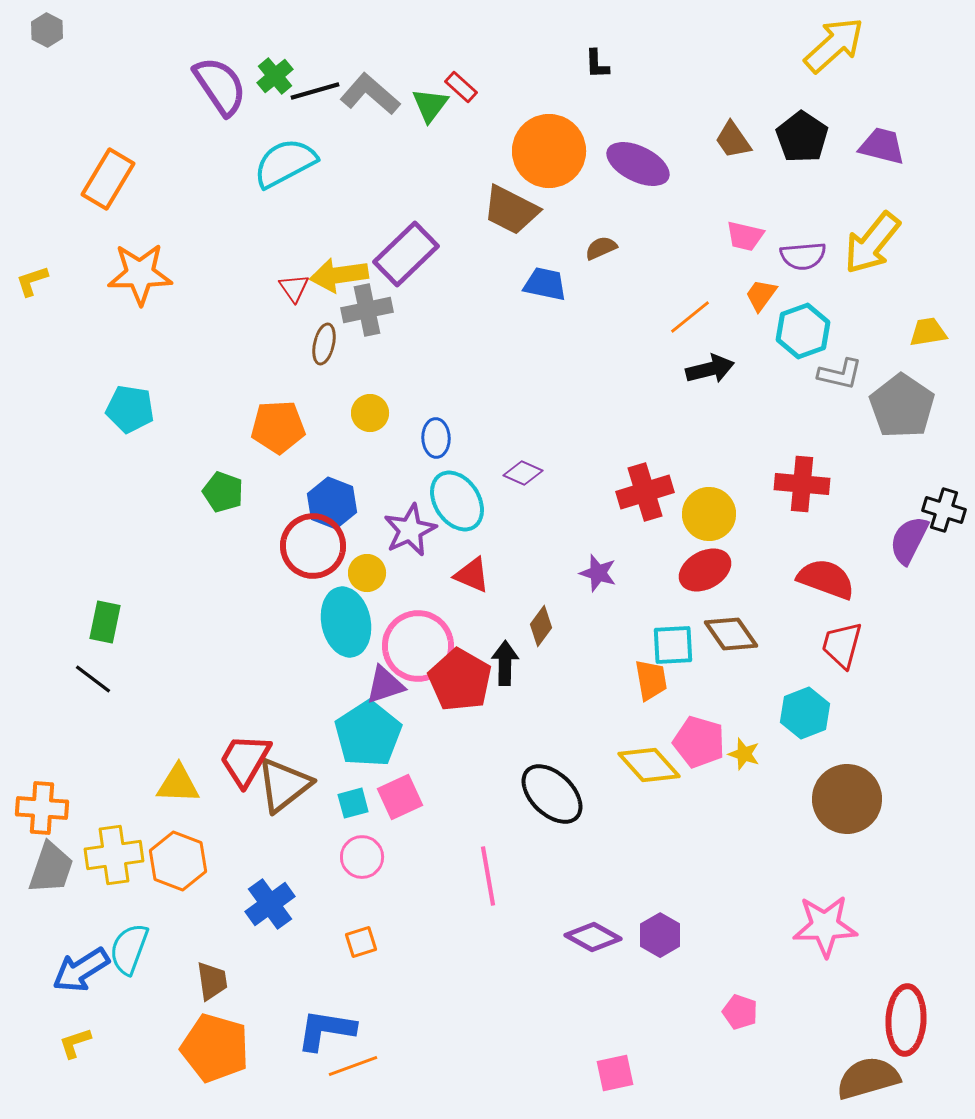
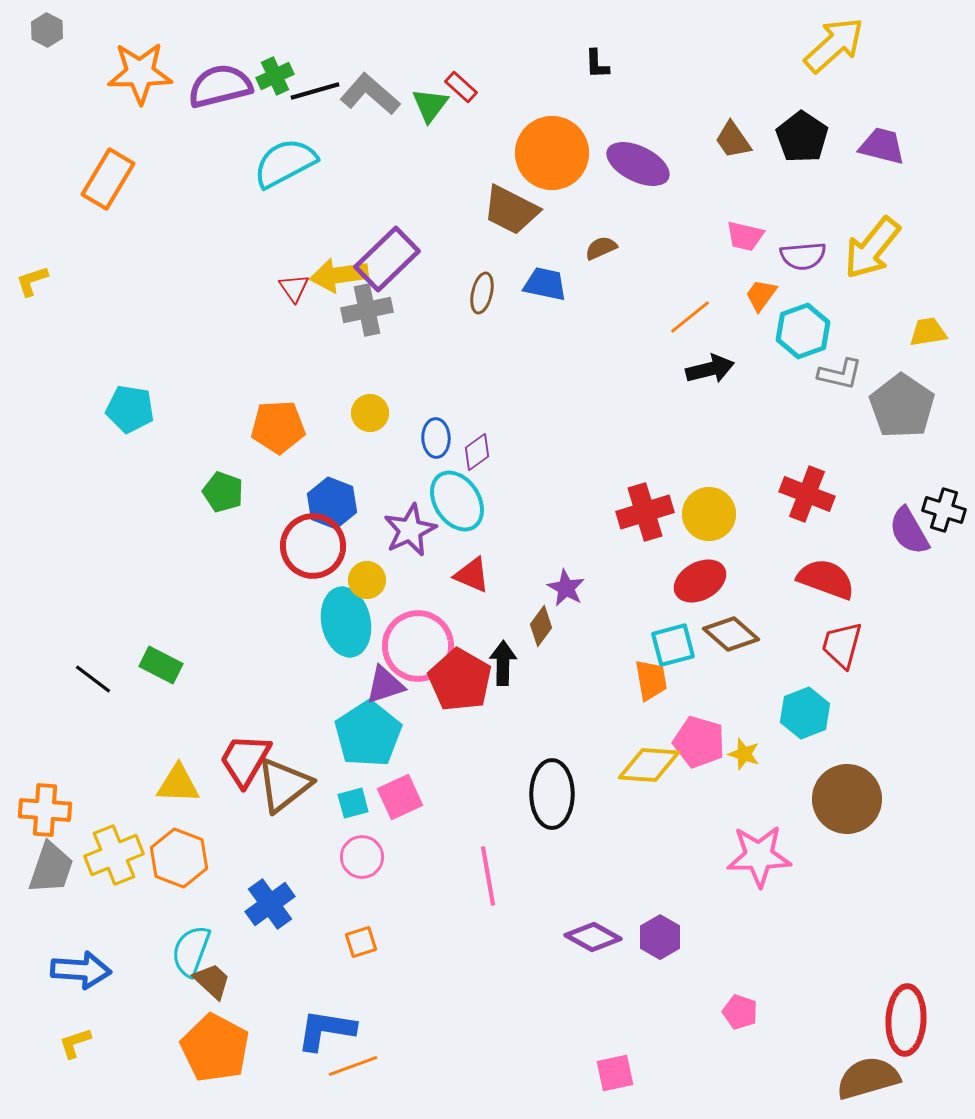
green cross at (275, 76): rotated 15 degrees clockwise
purple semicircle at (220, 86): rotated 70 degrees counterclockwise
orange circle at (549, 151): moved 3 px right, 2 px down
yellow arrow at (872, 243): moved 5 px down
purple rectangle at (406, 254): moved 19 px left, 5 px down
orange star at (140, 274): moved 201 px up
brown ellipse at (324, 344): moved 158 px right, 51 px up
purple diamond at (523, 473): moved 46 px left, 21 px up; rotated 60 degrees counterclockwise
red cross at (802, 484): moved 5 px right, 10 px down; rotated 16 degrees clockwise
red cross at (645, 492): moved 20 px down
purple semicircle at (909, 540): moved 9 px up; rotated 57 degrees counterclockwise
red ellipse at (705, 570): moved 5 px left, 11 px down
yellow circle at (367, 573): moved 7 px down
purple star at (598, 573): moved 32 px left, 15 px down; rotated 12 degrees clockwise
green rectangle at (105, 622): moved 56 px right, 43 px down; rotated 75 degrees counterclockwise
brown diamond at (731, 634): rotated 14 degrees counterclockwise
cyan square at (673, 645): rotated 12 degrees counterclockwise
black arrow at (505, 663): moved 2 px left
yellow diamond at (649, 765): rotated 44 degrees counterclockwise
black ellipse at (552, 794): rotated 46 degrees clockwise
orange cross at (42, 808): moved 3 px right, 2 px down
yellow cross at (114, 855): rotated 14 degrees counterclockwise
orange hexagon at (178, 861): moved 1 px right, 3 px up
pink star at (825, 926): moved 66 px left, 70 px up
purple hexagon at (660, 935): moved 2 px down
cyan semicircle at (129, 949): moved 62 px right, 2 px down
blue arrow at (81, 970): rotated 144 degrees counterclockwise
brown trapezoid at (212, 981): rotated 39 degrees counterclockwise
orange pentagon at (215, 1048): rotated 12 degrees clockwise
